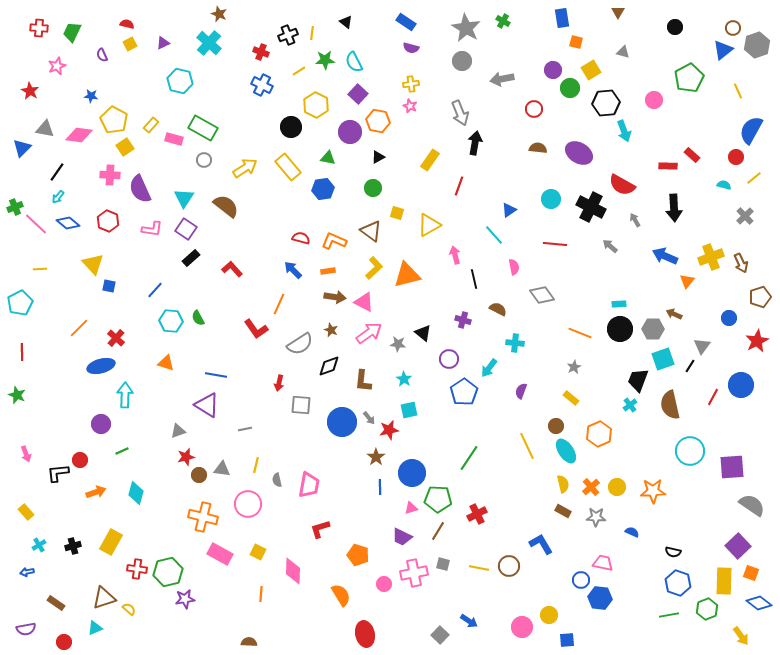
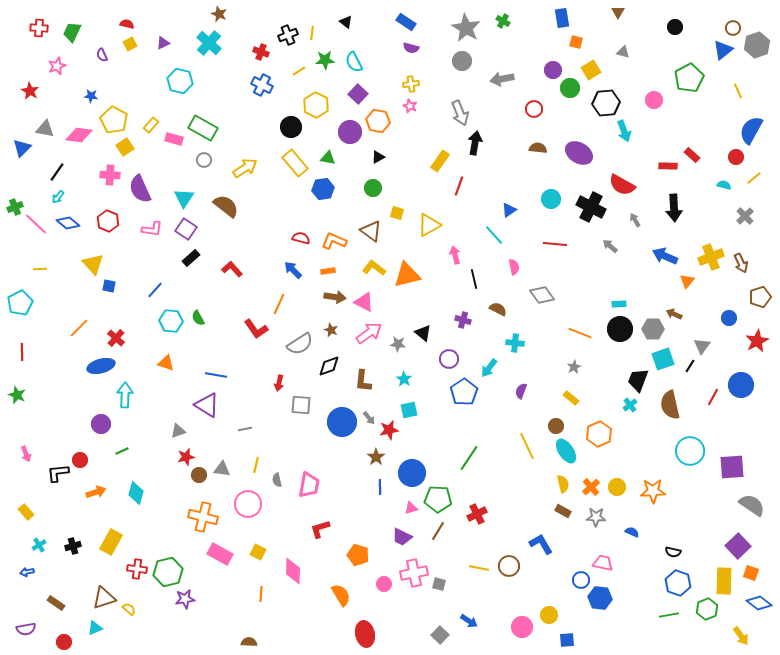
yellow rectangle at (430, 160): moved 10 px right, 1 px down
yellow rectangle at (288, 167): moved 7 px right, 4 px up
yellow L-shape at (374, 268): rotated 100 degrees counterclockwise
gray square at (443, 564): moved 4 px left, 20 px down
